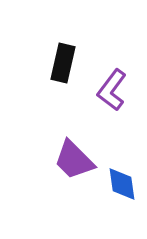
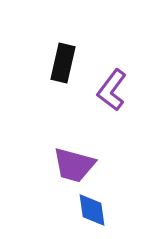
purple trapezoid: moved 5 px down; rotated 30 degrees counterclockwise
blue diamond: moved 30 px left, 26 px down
